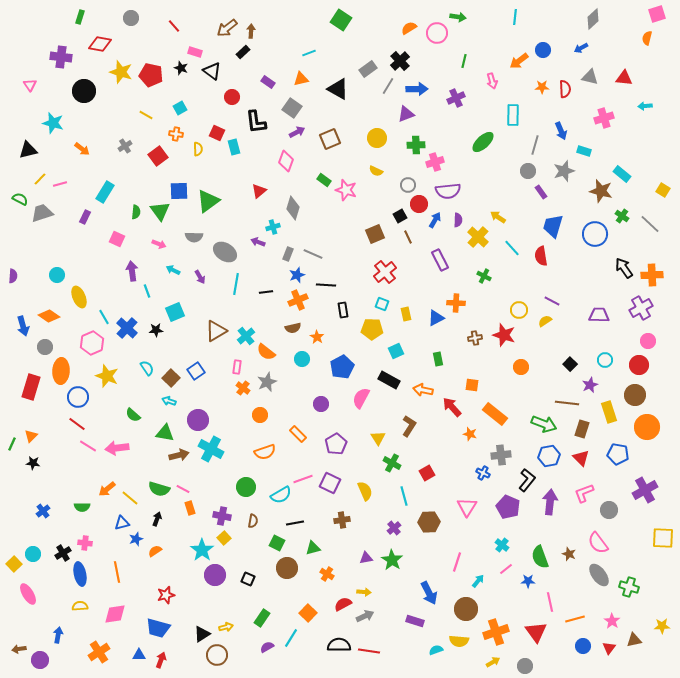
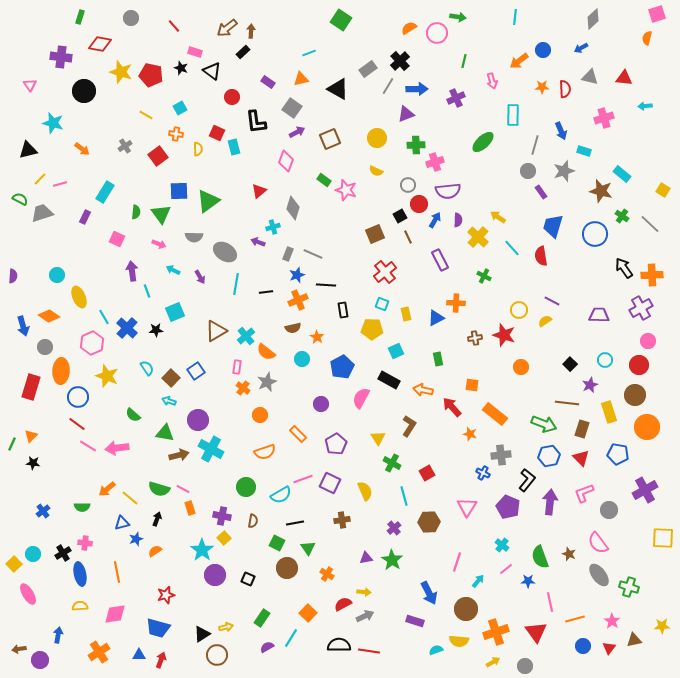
green triangle at (160, 211): moved 1 px right, 3 px down
green triangle at (313, 548): moved 5 px left; rotated 49 degrees counterclockwise
